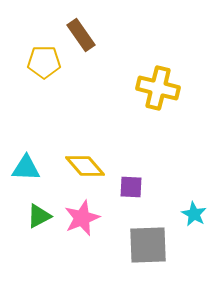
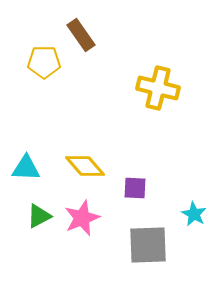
purple square: moved 4 px right, 1 px down
